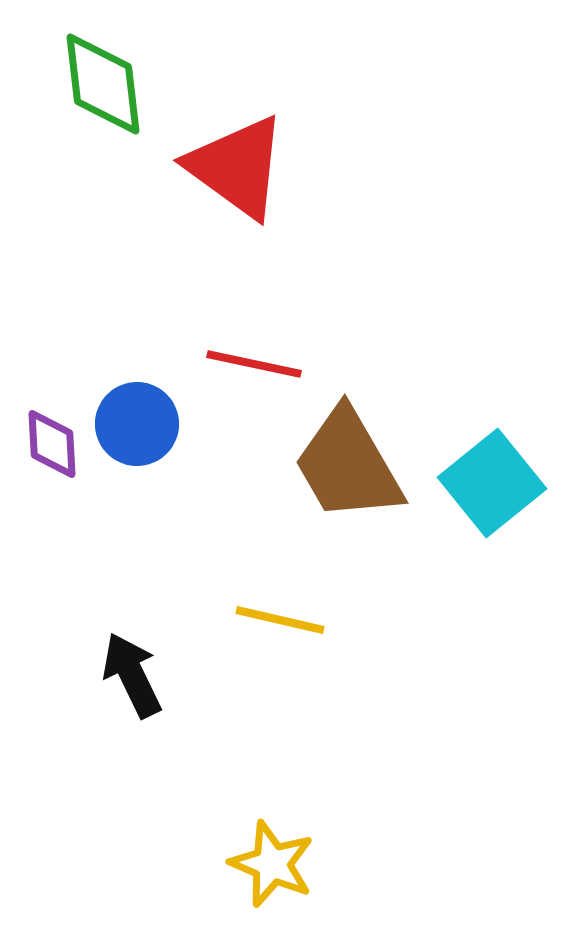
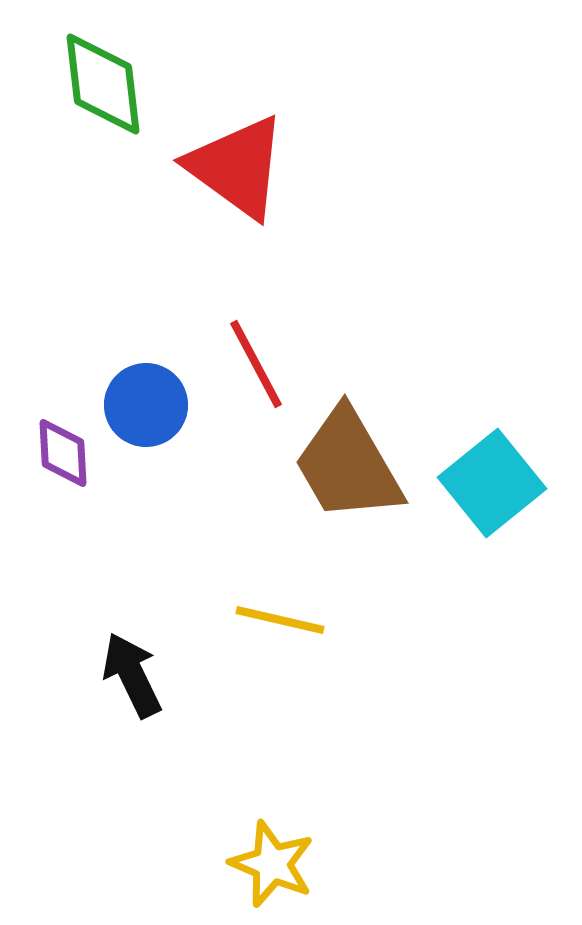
red line: moved 2 px right; rotated 50 degrees clockwise
blue circle: moved 9 px right, 19 px up
purple diamond: moved 11 px right, 9 px down
